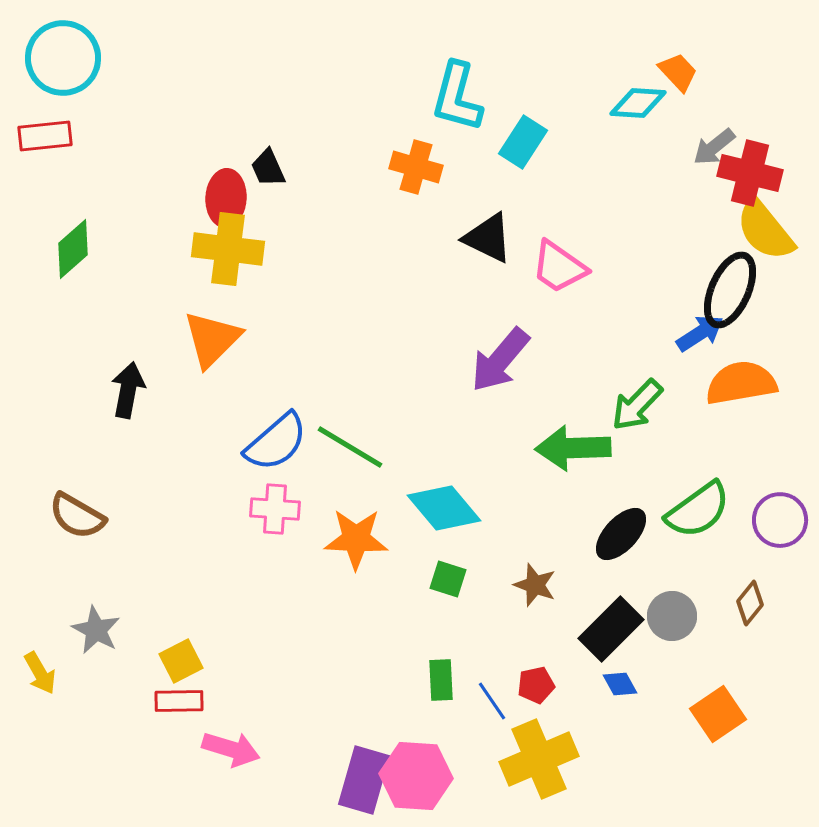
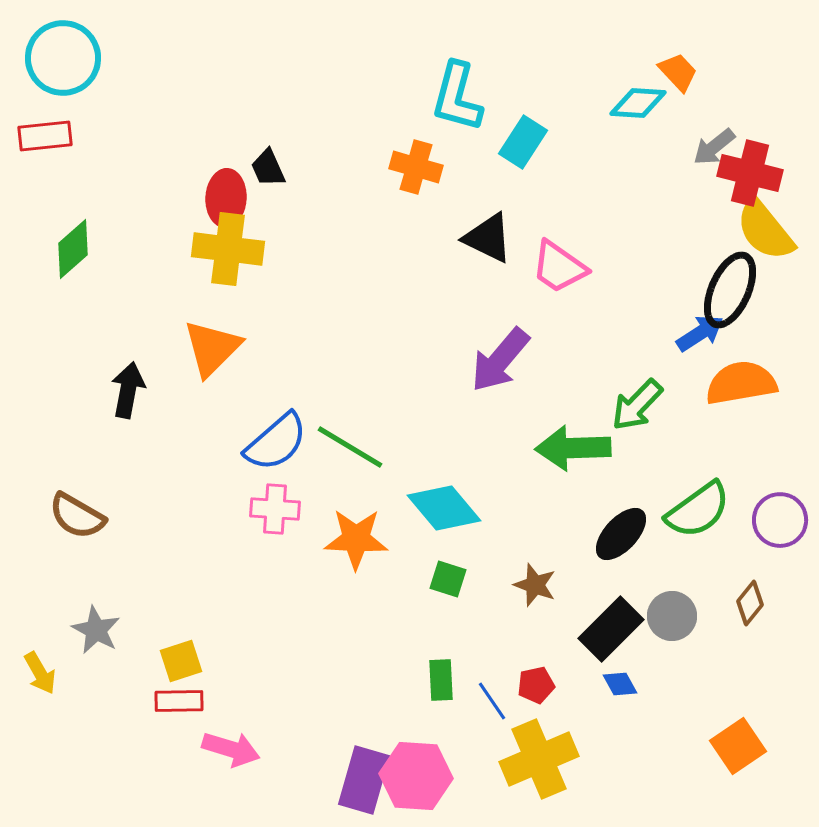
orange triangle at (212, 339): moved 9 px down
yellow square at (181, 661): rotated 9 degrees clockwise
orange square at (718, 714): moved 20 px right, 32 px down
